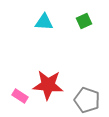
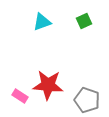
cyan triangle: moved 2 px left; rotated 24 degrees counterclockwise
